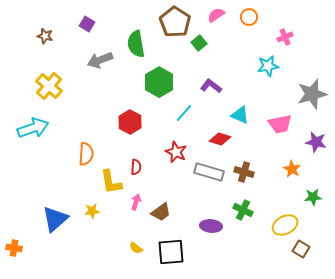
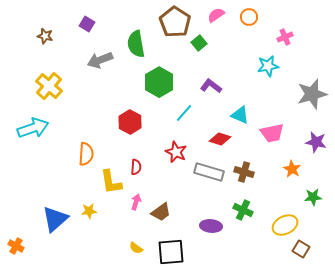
pink trapezoid: moved 8 px left, 9 px down
yellow star: moved 3 px left
orange cross: moved 2 px right, 2 px up; rotated 21 degrees clockwise
